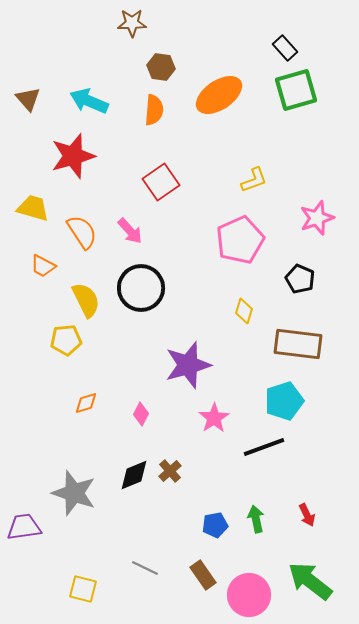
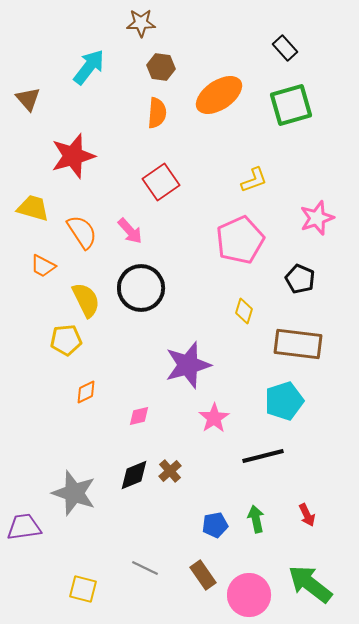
brown star at (132, 23): moved 9 px right
green square at (296, 90): moved 5 px left, 15 px down
cyan arrow at (89, 101): moved 34 px up; rotated 105 degrees clockwise
orange semicircle at (154, 110): moved 3 px right, 3 px down
orange diamond at (86, 403): moved 11 px up; rotated 10 degrees counterclockwise
pink diamond at (141, 414): moved 2 px left, 2 px down; rotated 50 degrees clockwise
black line at (264, 447): moved 1 px left, 9 px down; rotated 6 degrees clockwise
green arrow at (310, 581): moved 3 px down
